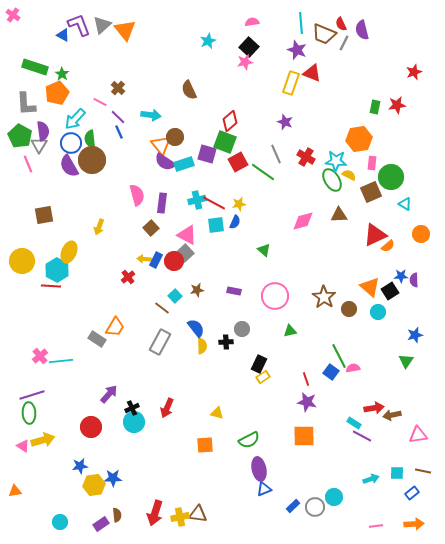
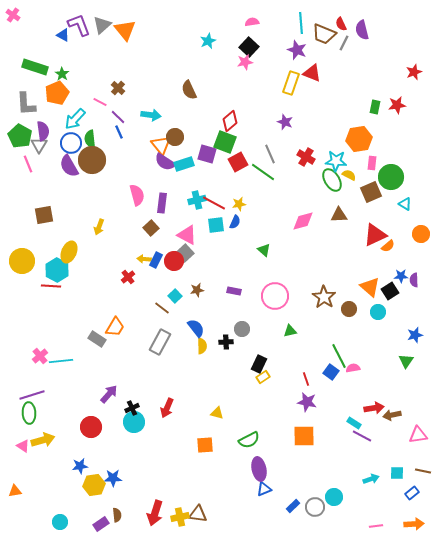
gray line at (276, 154): moved 6 px left
